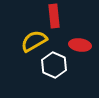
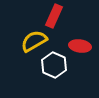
red rectangle: rotated 30 degrees clockwise
red ellipse: moved 1 px down
